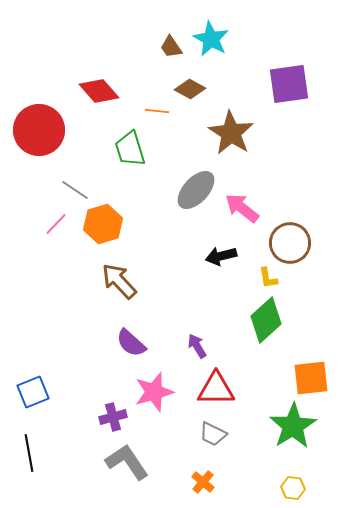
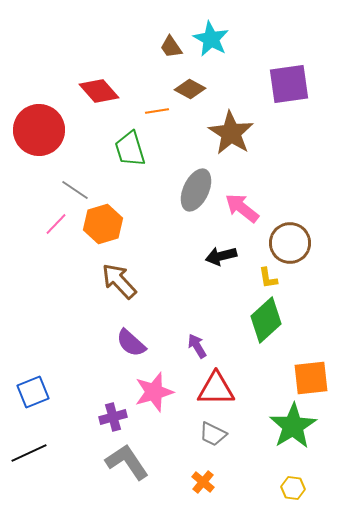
orange line: rotated 15 degrees counterclockwise
gray ellipse: rotated 18 degrees counterclockwise
black line: rotated 75 degrees clockwise
